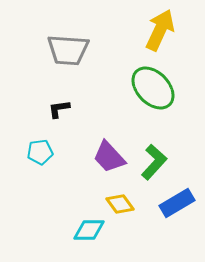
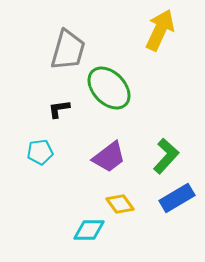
gray trapezoid: rotated 78 degrees counterclockwise
green ellipse: moved 44 px left
purple trapezoid: rotated 84 degrees counterclockwise
green L-shape: moved 12 px right, 6 px up
blue rectangle: moved 5 px up
